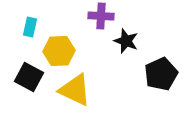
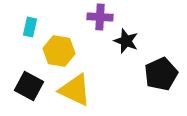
purple cross: moved 1 px left, 1 px down
yellow hexagon: rotated 12 degrees clockwise
black square: moved 9 px down
